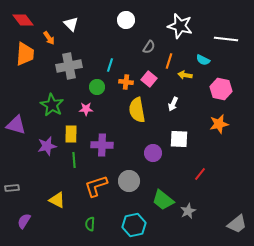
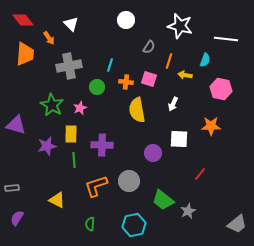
cyan semicircle: moved 2 px right; rotated 96 degrees counterclockwise
pink square: rotated 21 degrees counterclockwise
pink star: moved 6 px left, 1 px up; rotated 24 degrees counterclockwise
orange star: moved 8 px left, 2 px down; rotated 12 degrees clockwise
purple semicircle: moved 7 px left, 3 px up
